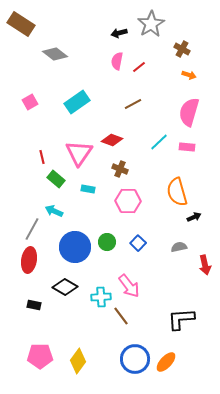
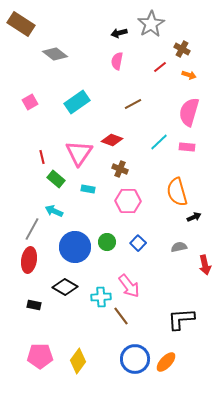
red line at (139, 67): moved 21 px right
